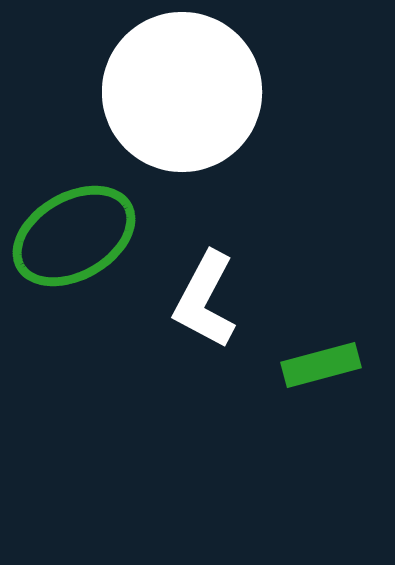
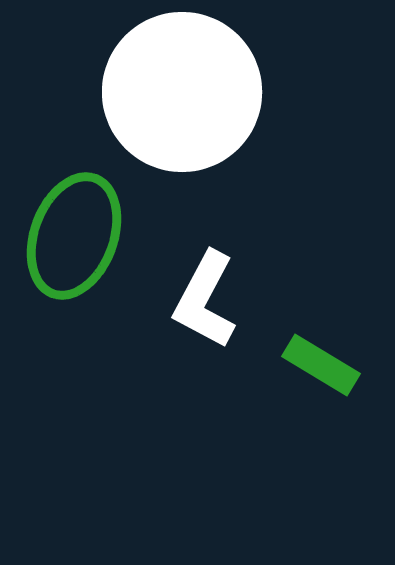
green ellipse: rotated 40 degrees counterclockwise
green rectangle: rotated 46 degrees clockwise
